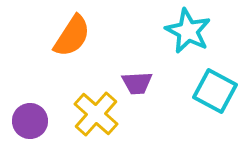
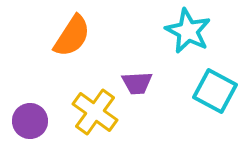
yellow cross: moved 1 px left, 2 px up; rotated 6 degrees counterclockwise
